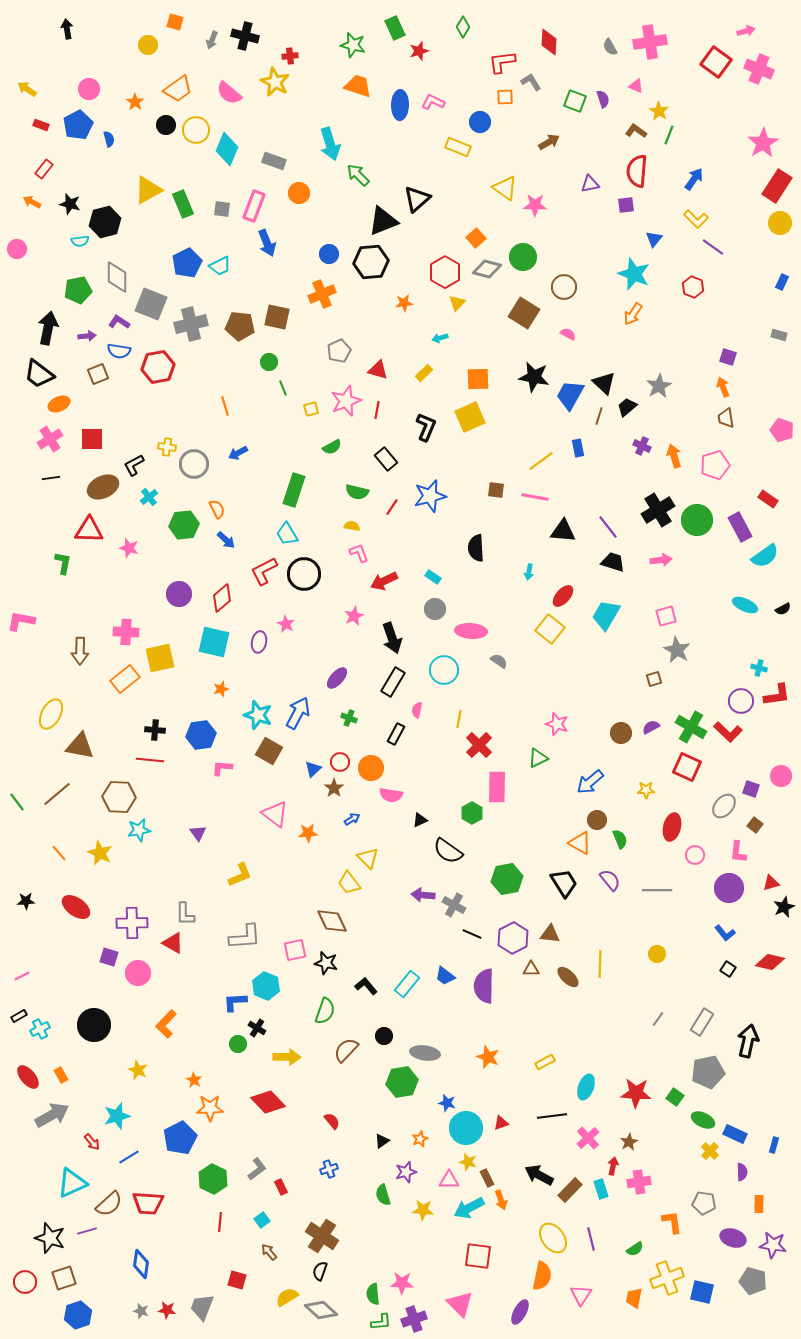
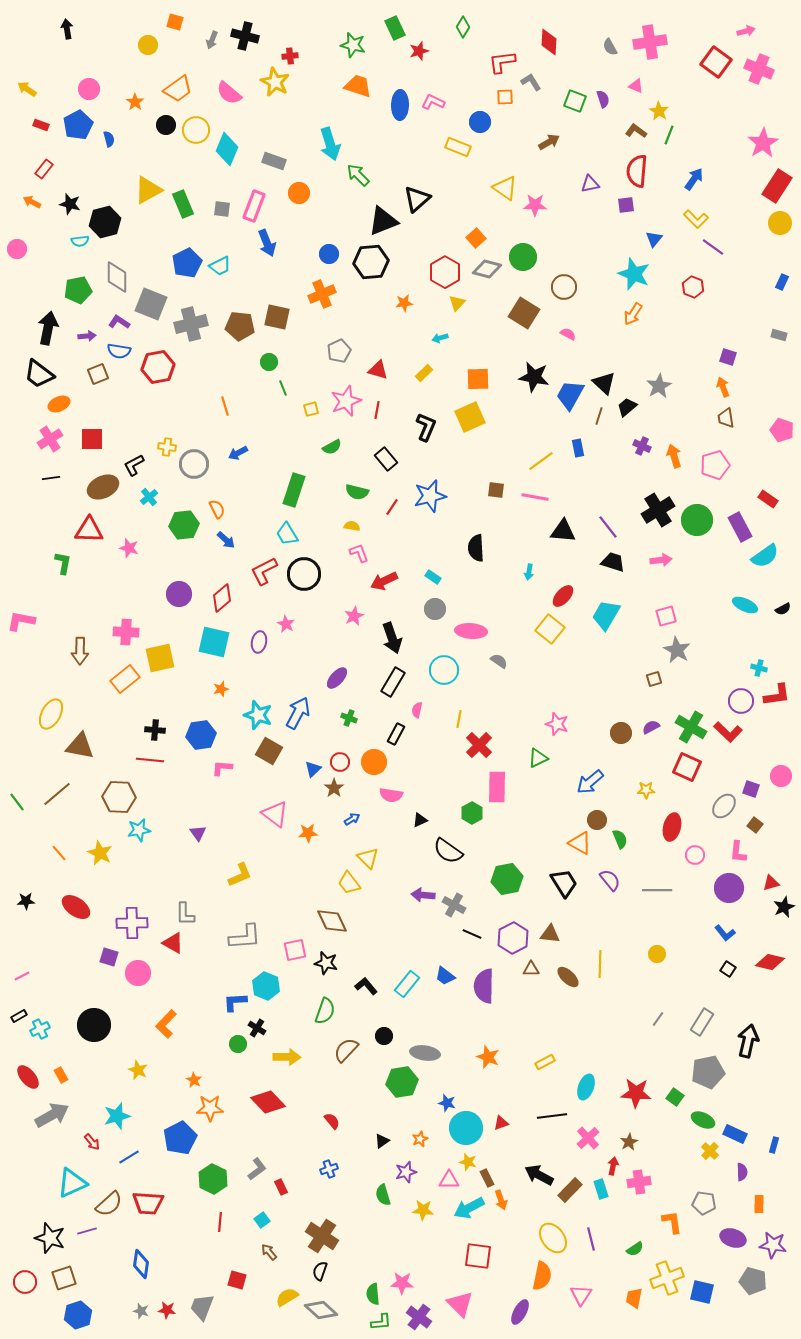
orange circle at (371, 768): moved 3 px right, 6 px up
purple cross at (414, 1319): moved 5 px right, 2 px up; rotated 35 degrees counterclockwise
